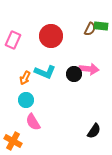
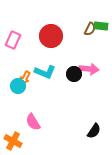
cyan circle: moved 8 px left, 14 px up
